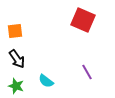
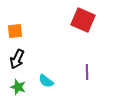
black arrow: rotated 60 degrees clockwise
purple line: rotated 28 degrees clockwise
green star: moved 2 px right, 1 px down
